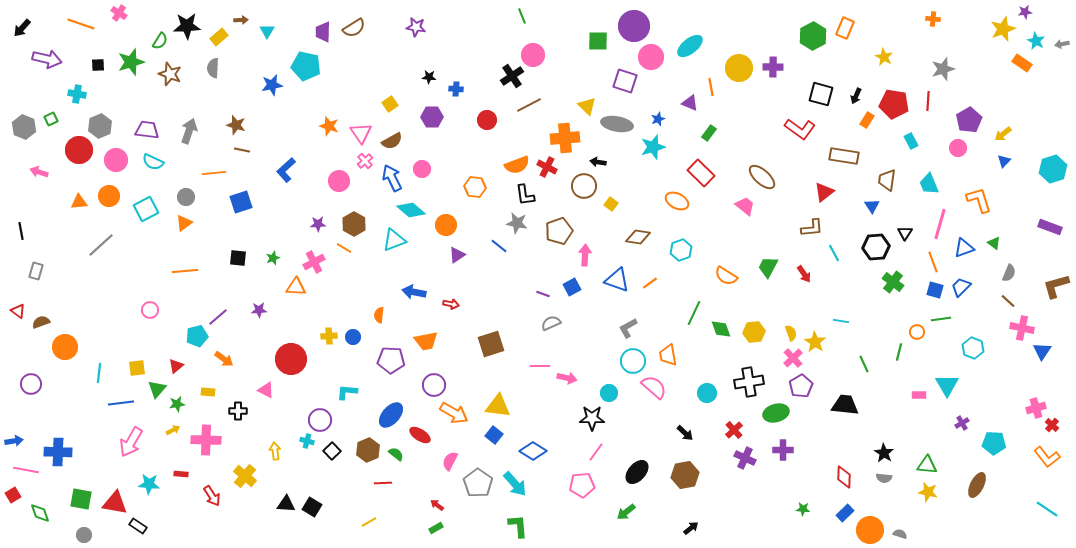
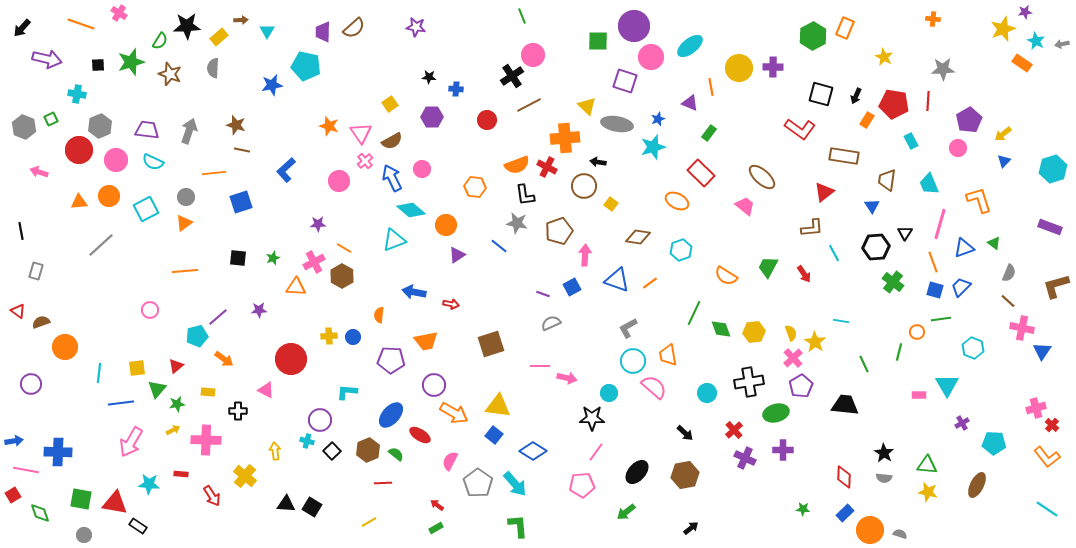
brown semicircle at (354, 28): rotated 10 degrees counterclockwise
gray star at (943, 69): rotated 15 degrees clockwise
brown hexagon at (354, 224): moved 12 px left, 52 px down
